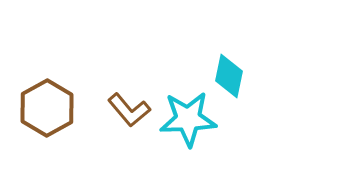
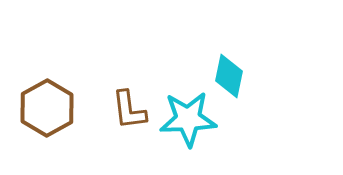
brown L-shape: rotated 33 degrees clockwise
